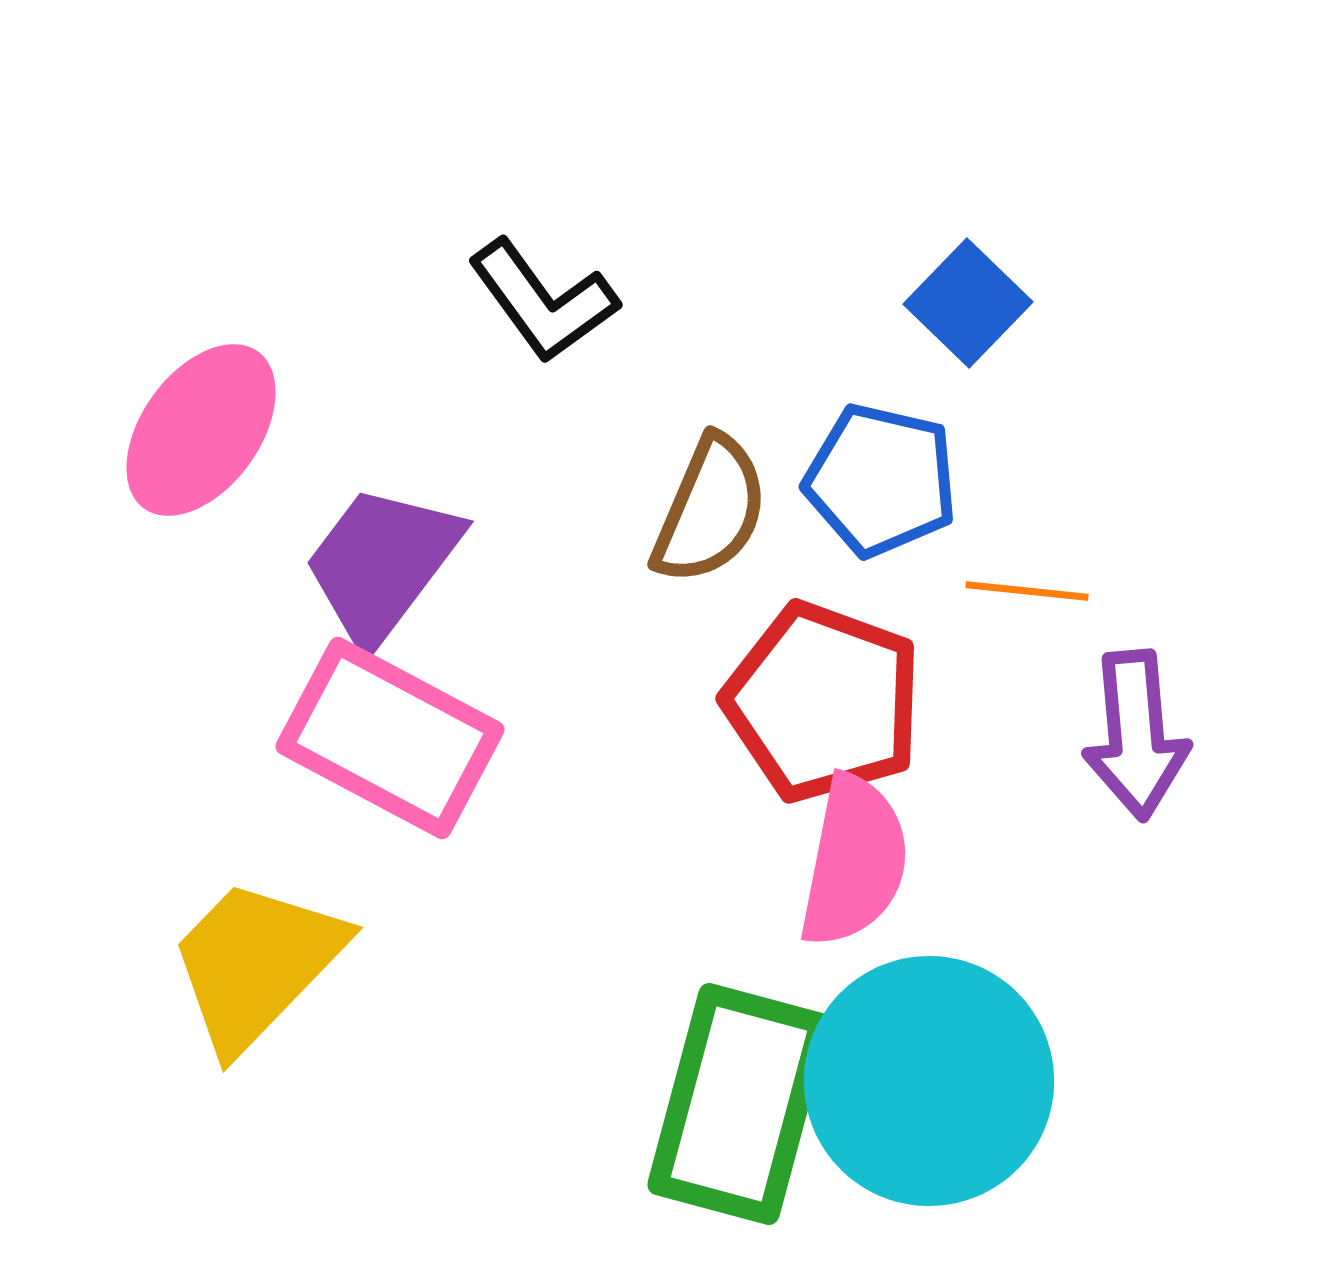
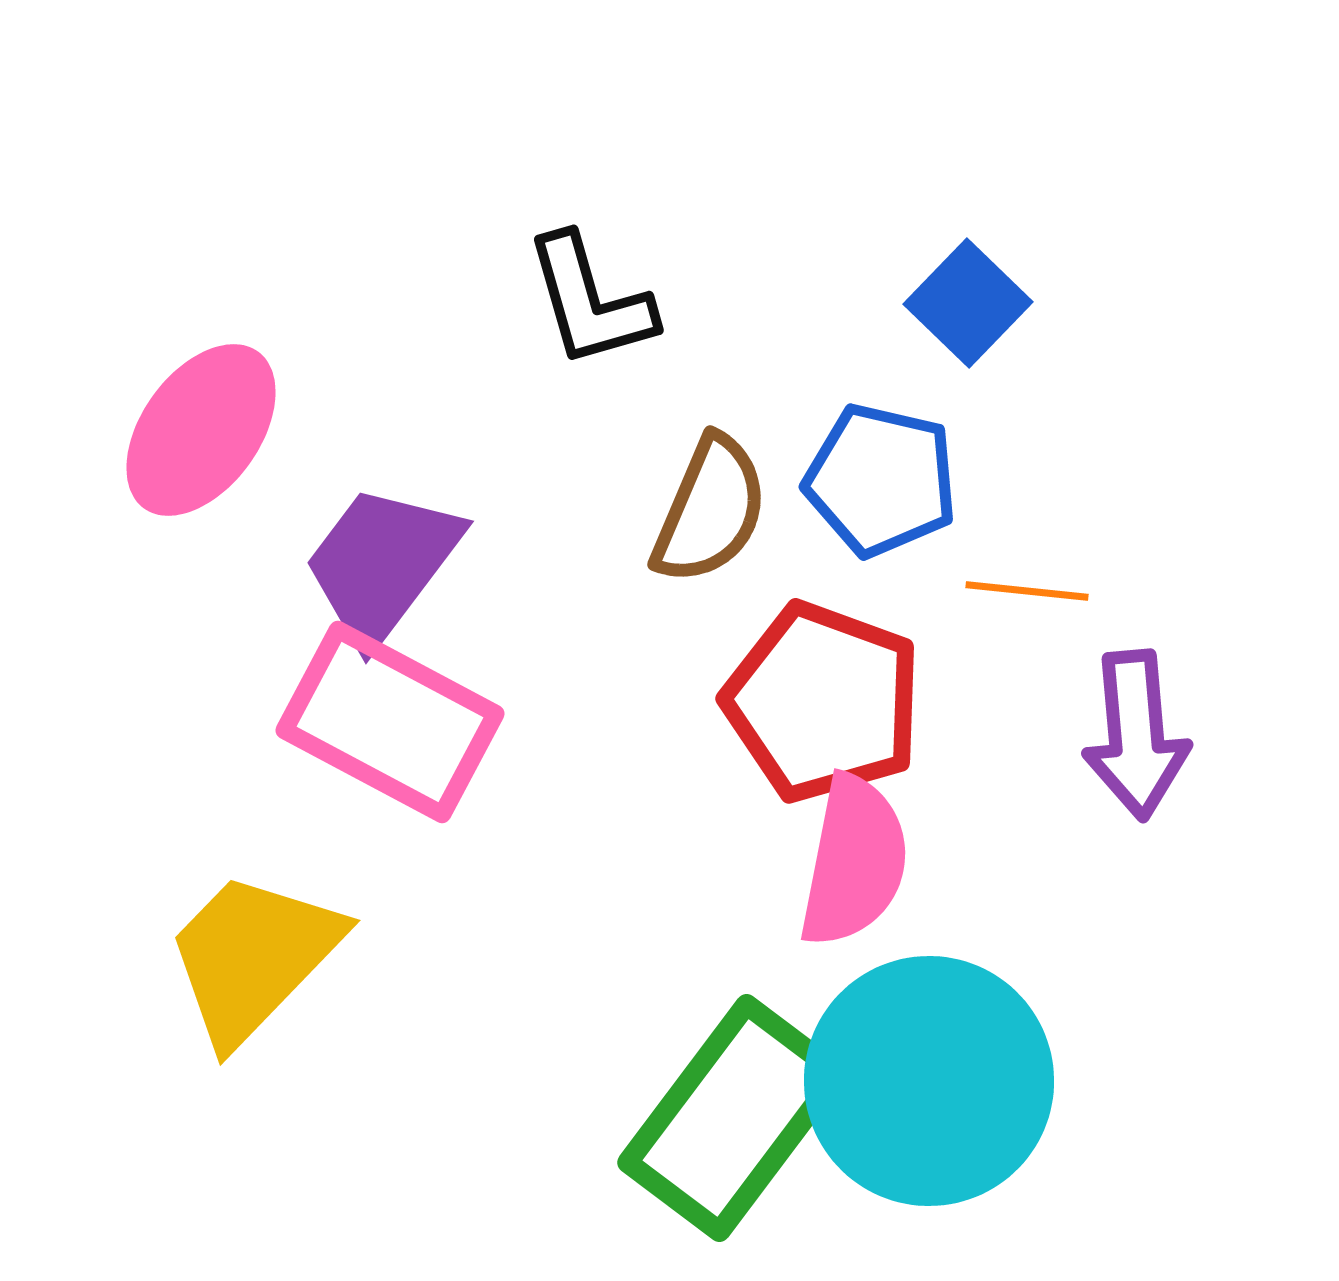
black L-shape: moved 47 px right; rotated 20 degrees clockwise
pink rectangle: moved 16 px up
yellow trapezoid: moved 3 px left, 7 px up
green rectangle: moved 6 px left, 14 px down; rotated 22 degrees clockwise
